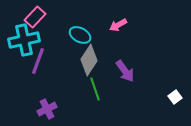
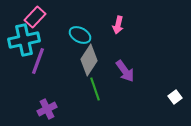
pink arrow: rotated 48 degrees counterclockwise
